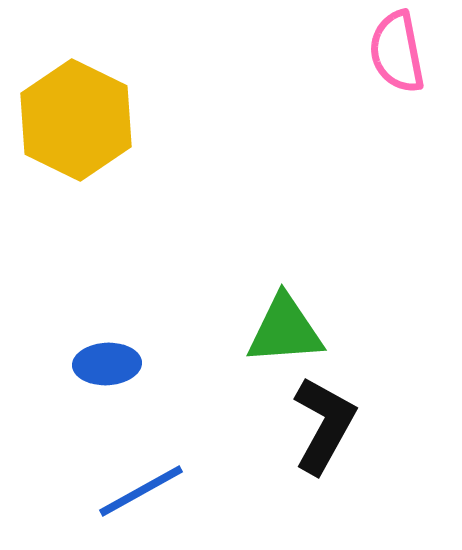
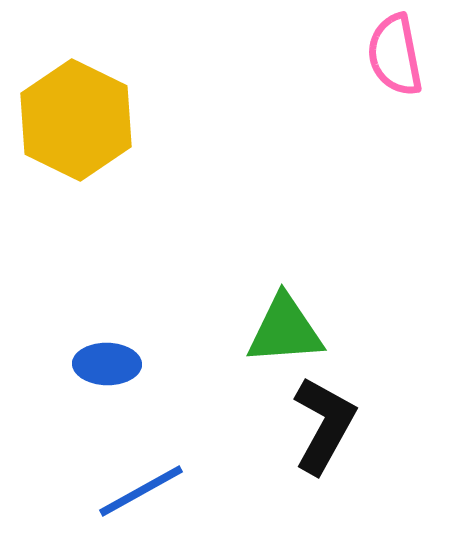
pink semicircle: moved 2 px left, 3 px down
blue ellipse: rotated 4 degrees clockwise
